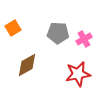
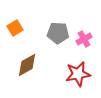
orange square: moved 2 px right
